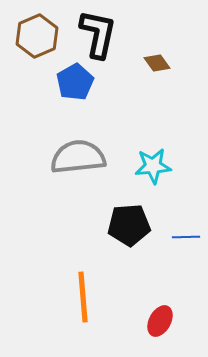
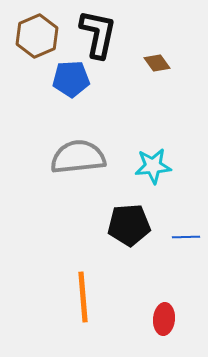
blue pentagon: moved 4 px left, 3 px up; rotated 27 degrees clockwise
red ellipse: moved 4 px right, 2 px up; rotated 24 degrees counterclockwise
